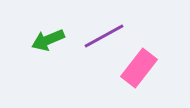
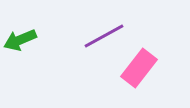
green arrow: moved 28 px left
